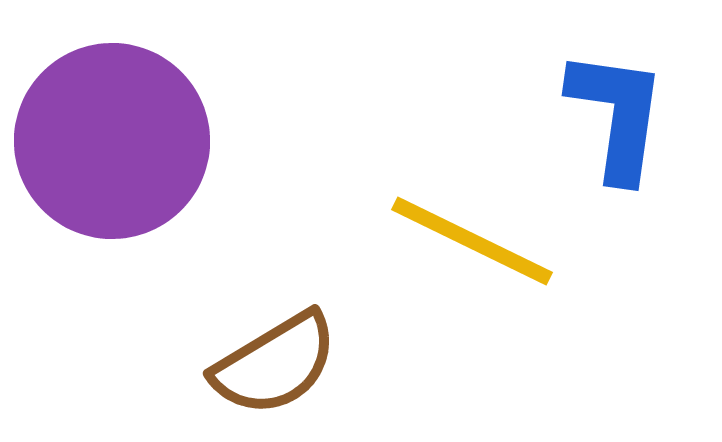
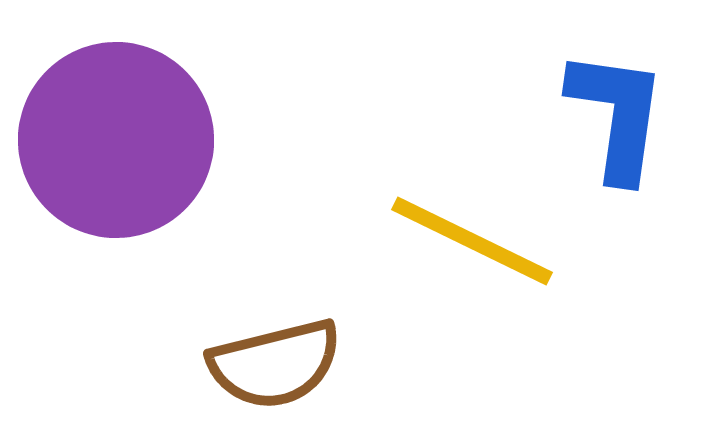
purple circle: moved 4 px right, 1 px up
brown semicircle: rotated 17 degrees clockwise
